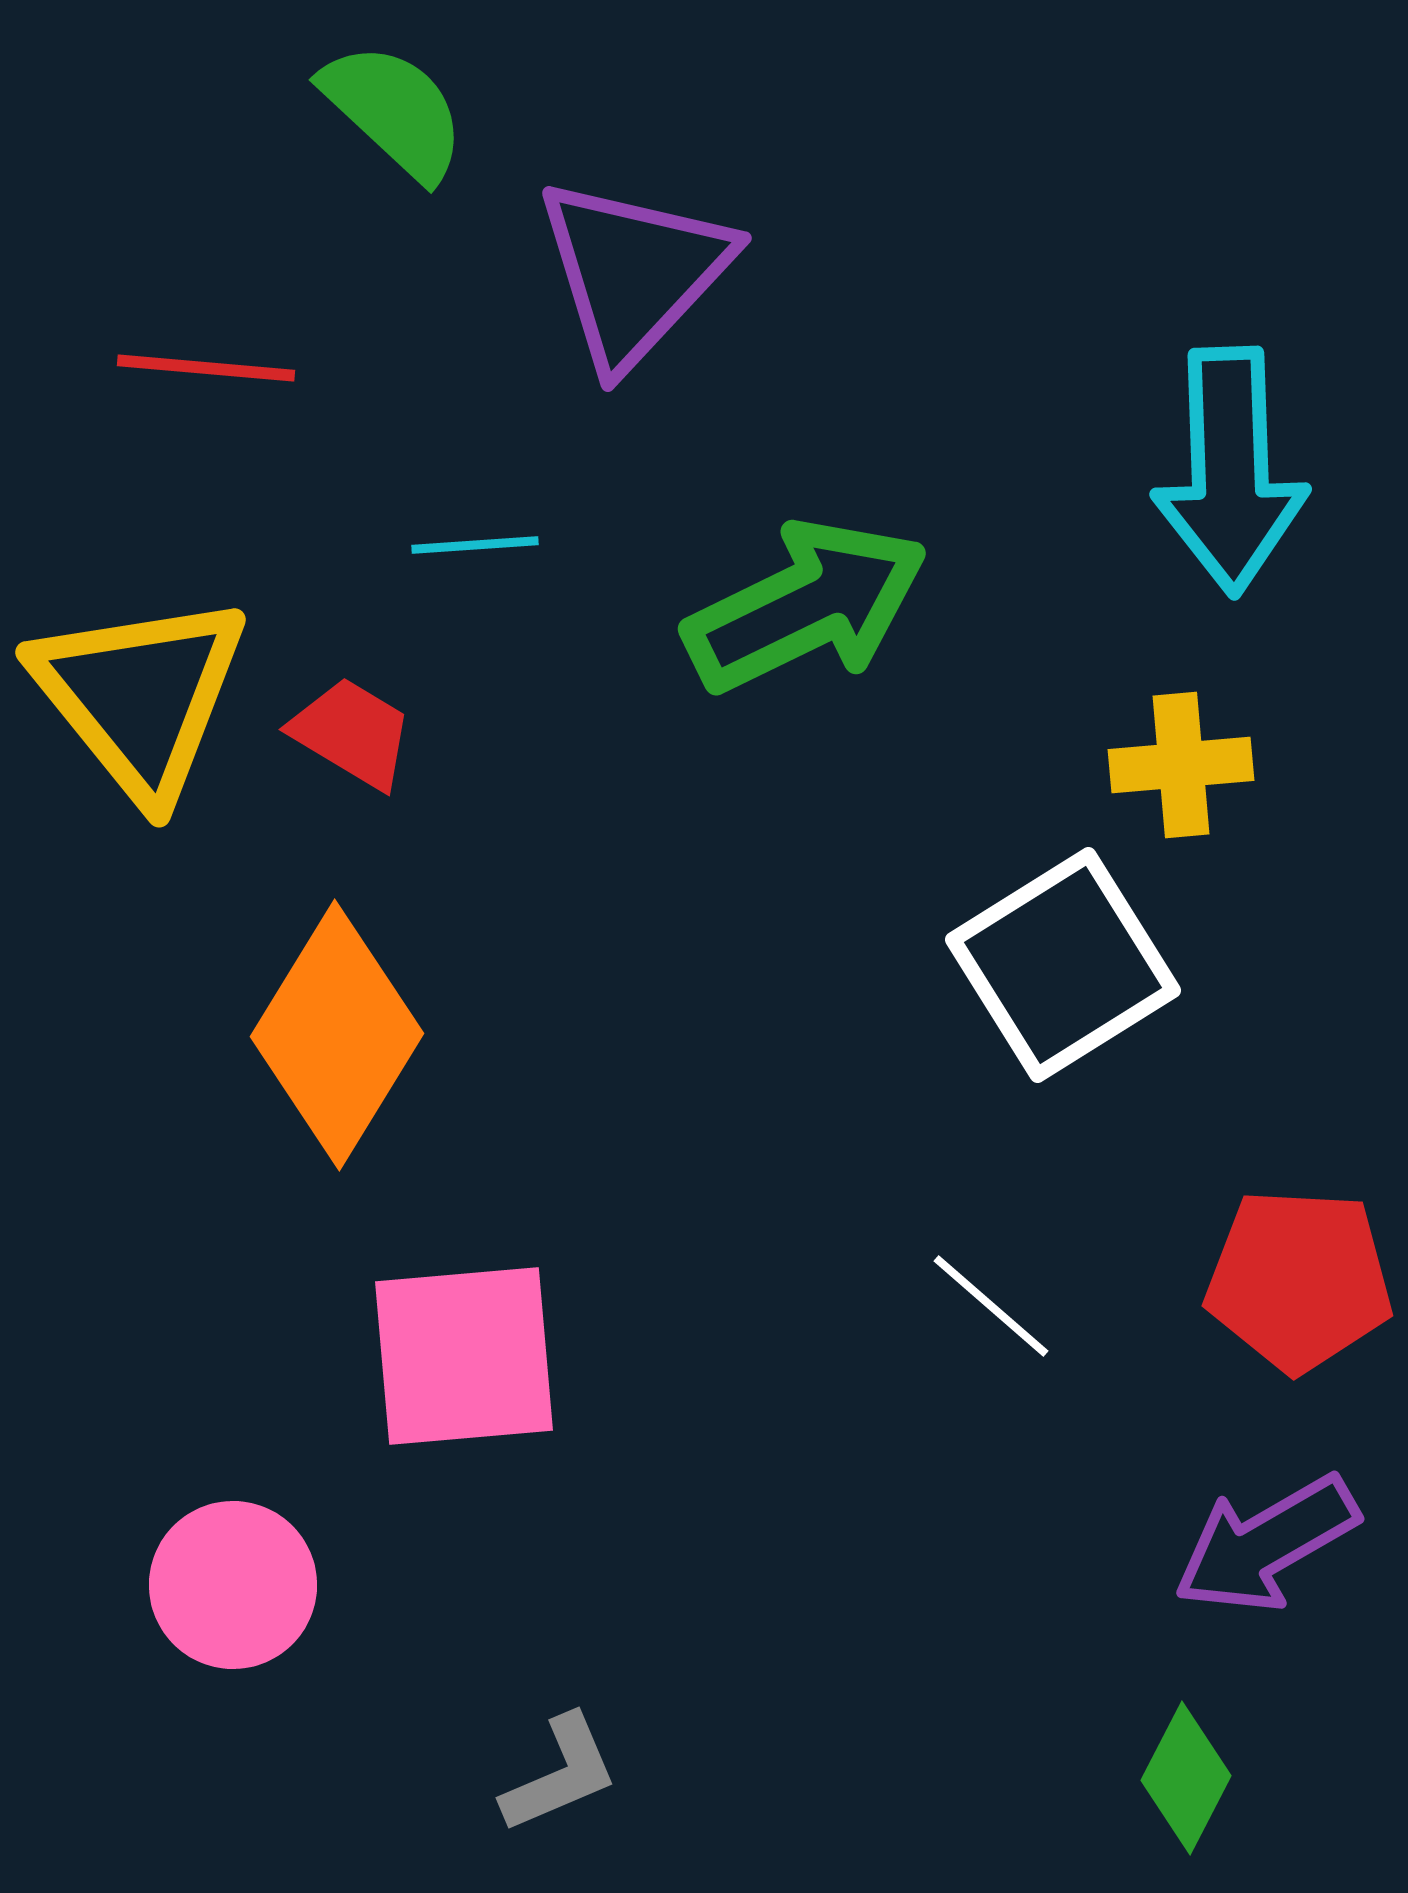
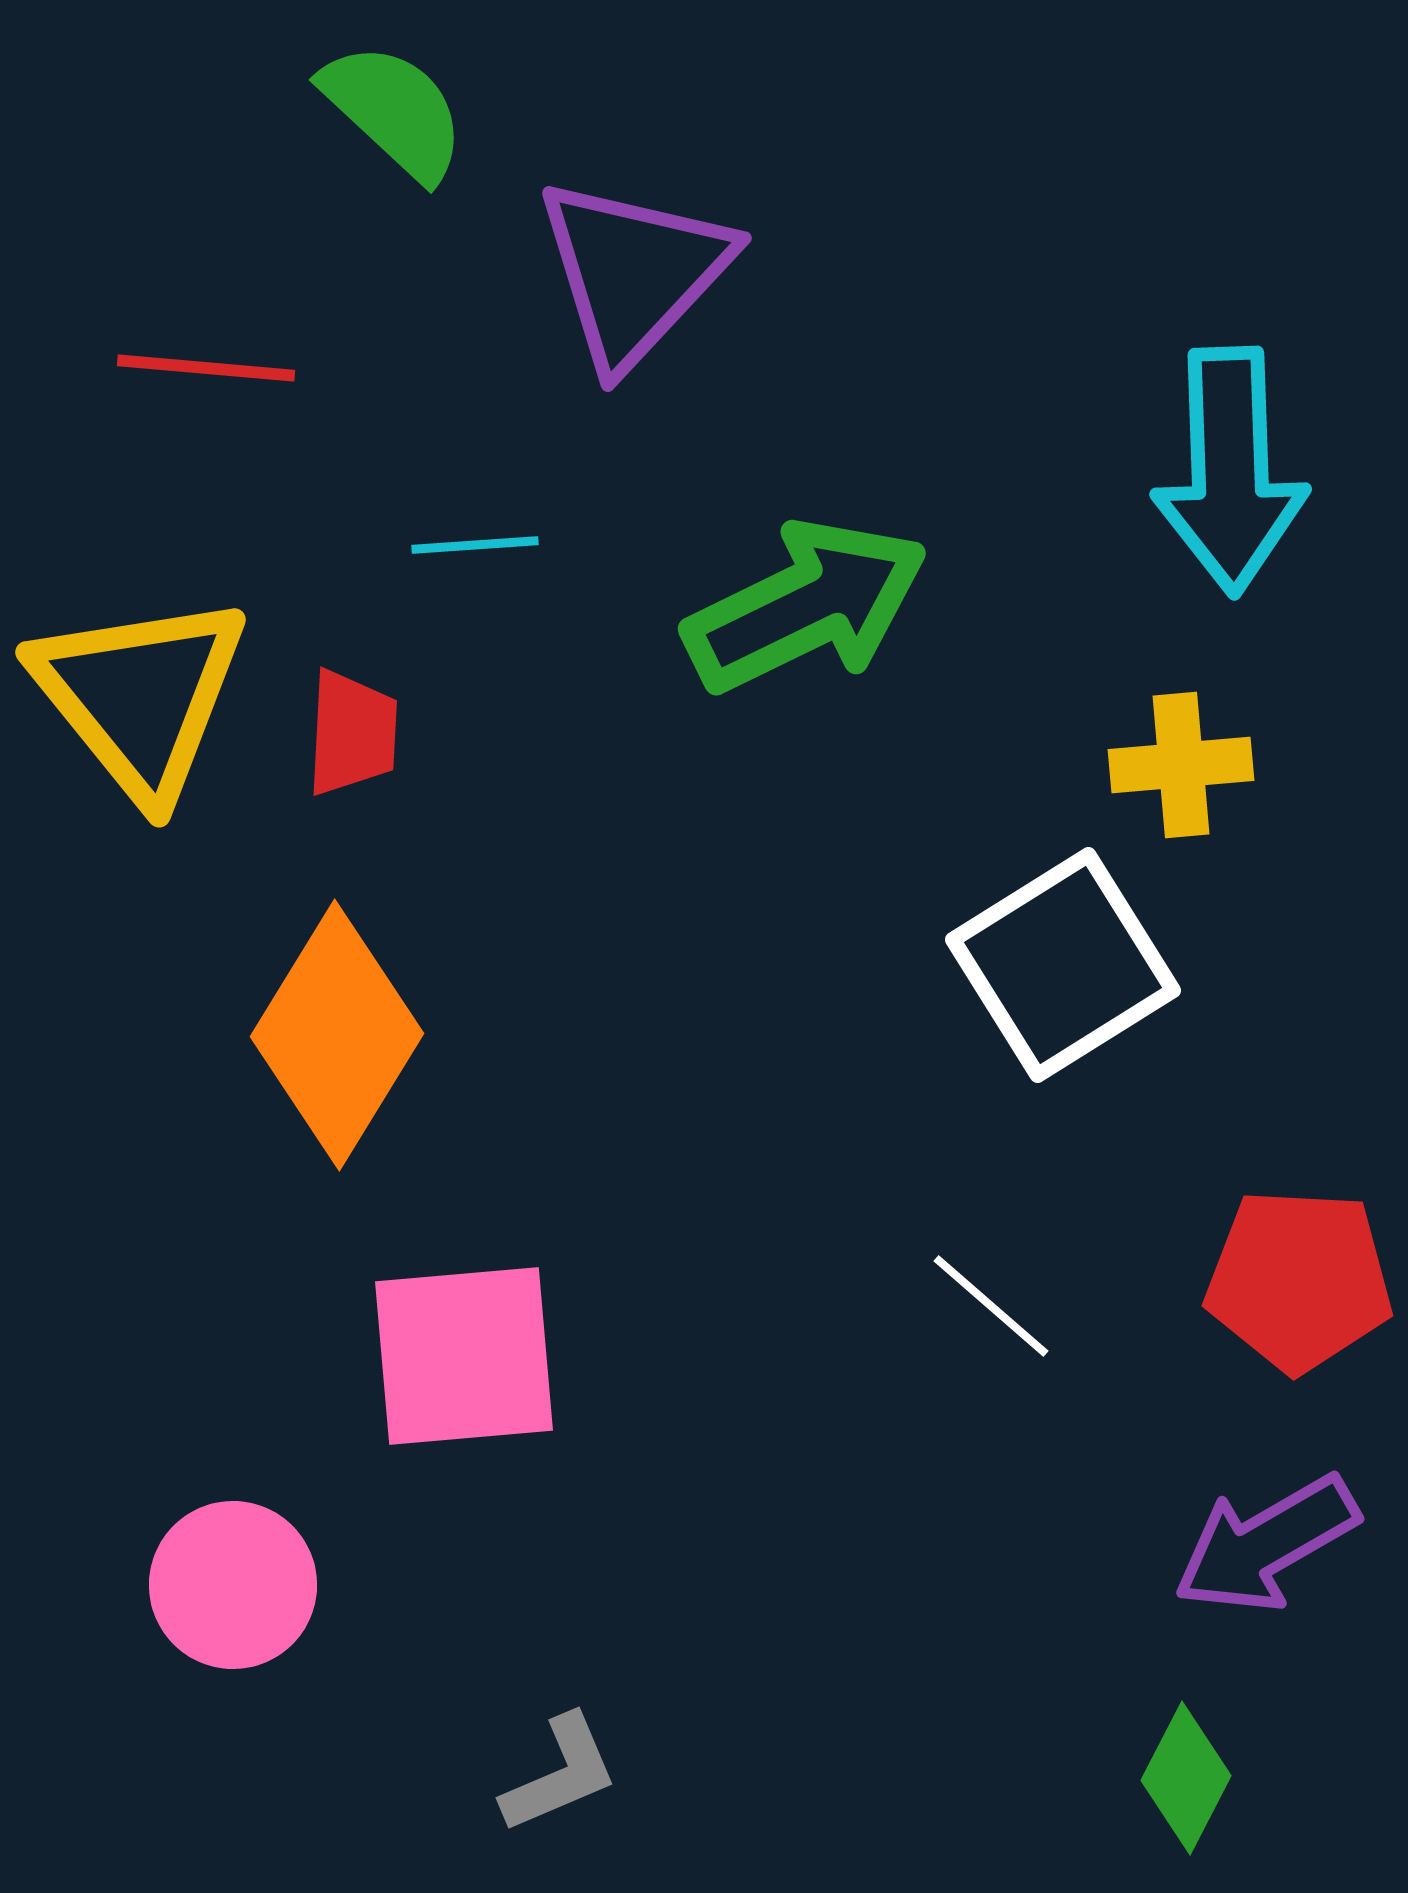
red trapezoid: rotated 62 degrees clockwise
